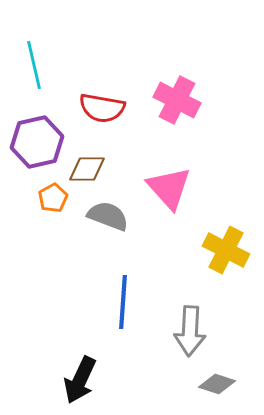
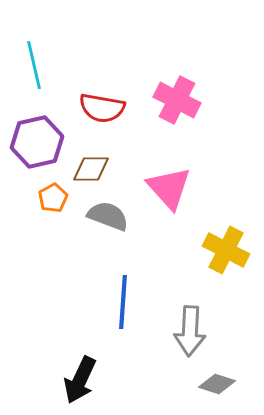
brown diamond: moved 4 px right
